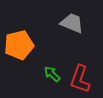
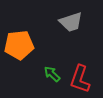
gray trapezoid: moved 1 px left, 1 px up; rotated 140 degrees clockwise
orange pentagon: rotated 8 degrees clockwise
